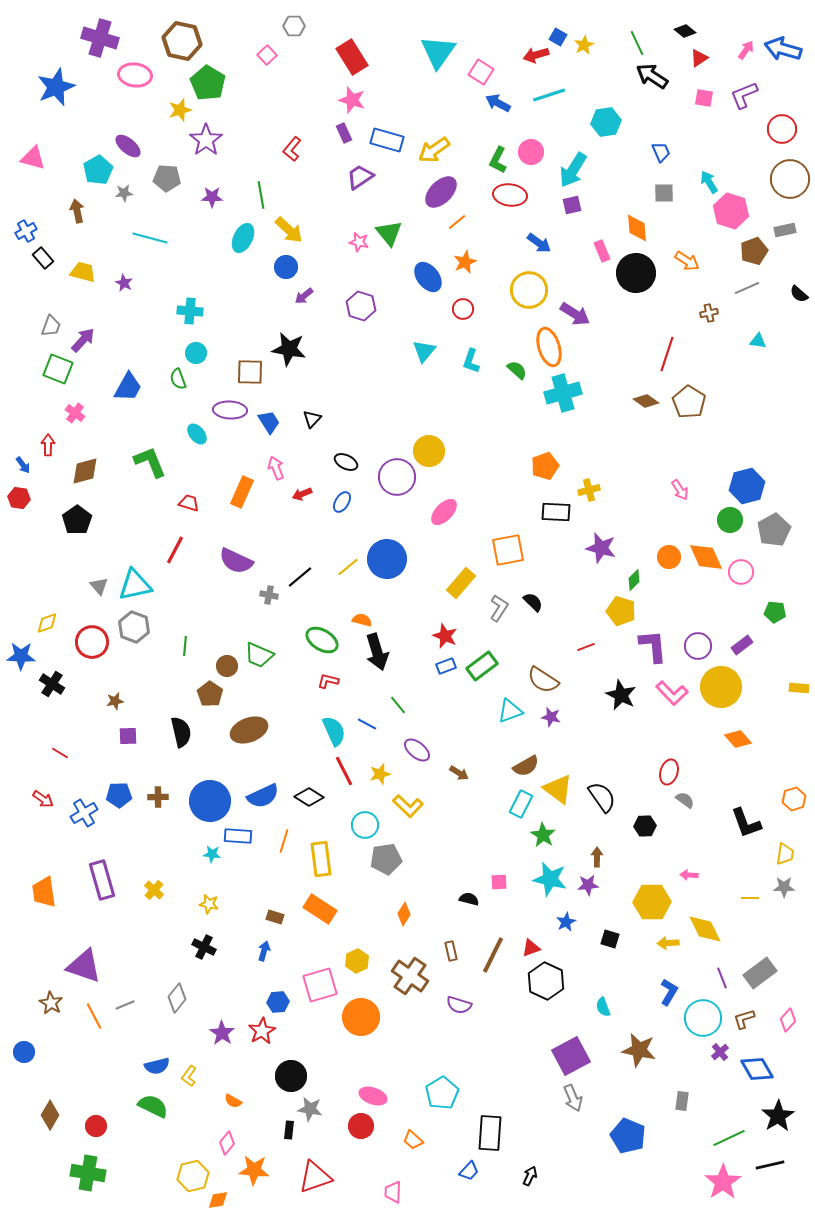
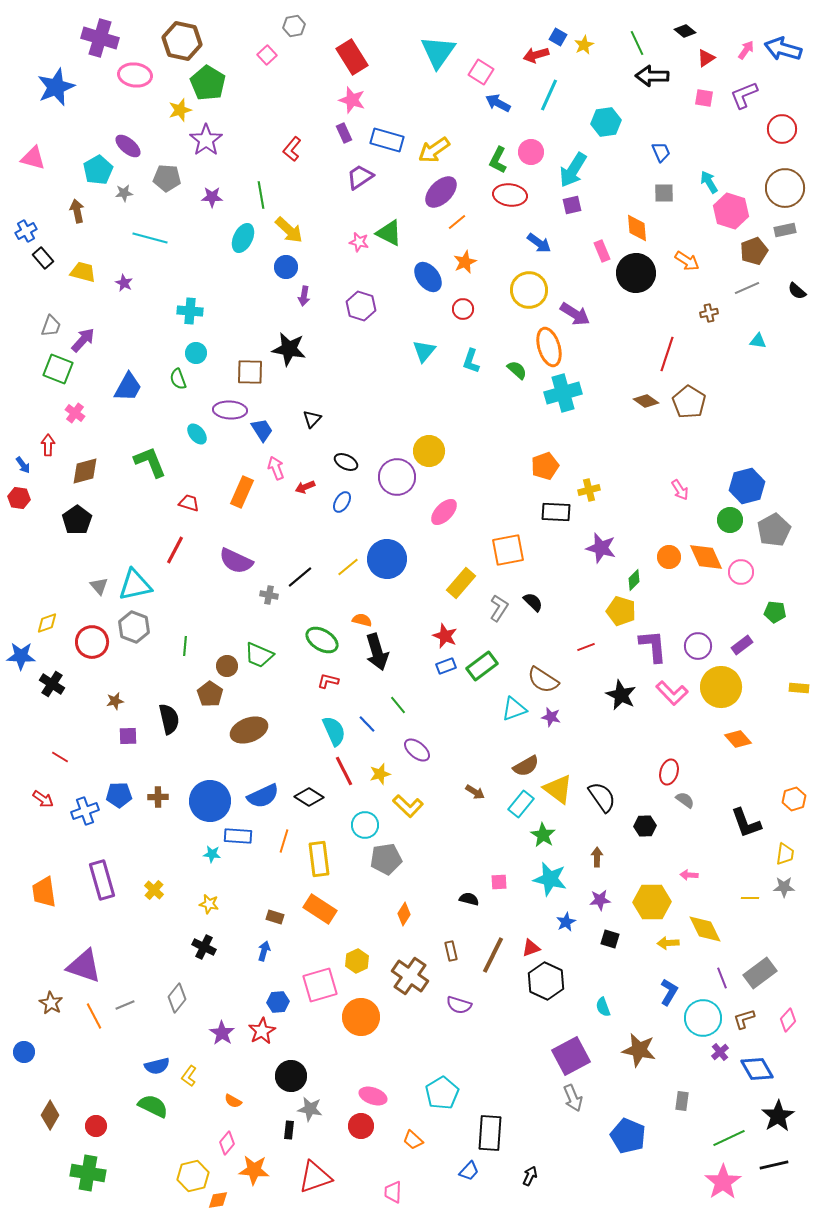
gray hexagon at (294, 26): rotated 10 degrees counterclockwise
red triangle at (699, 58): moved 7 px right
black arrow at (652, 76): rotated 32 degrees counterclockwise
cyan line at (549, 95): rotated 48 degrees counterclockwise
brown circle at (790, 179): moved 5 px left, 9 px down
green triangle at (389, 233): rotated 24 degrees counterclockwise
black semicircle at (799, 294): moved 2 px left, 3 px up
purple arrow at (304, 296): rotated 42 degrees counterclockwise
blue trapezoid at (269, 422): moved 7 px left, 8 px down
red arrow at (302, 494): moved 3 px right, 7 px up
cyan triangle at (510, 711): moved 4 px right, 2 px up
blue line at (367, 724): rotated 18 degrees clockwise
black semicircle at (181, 732): moved 12 px left, 13 px up
red line at (60, 753): moved 4 px down
brown arrow at (459, 773): moved 16 px right, 19 px down
cyan rectangle at (521, 804): rotated 12 degrees clockwise
blue cross at (84, 813): moved 1 px right, 2 px up; rotated 12 degrees clockwise
yellow rectangle at (321, 859): moved 2 px left
purple star at (588, 885): moved 12 px right, 15 px down
black line at (770, 1165): moved 4 px right
